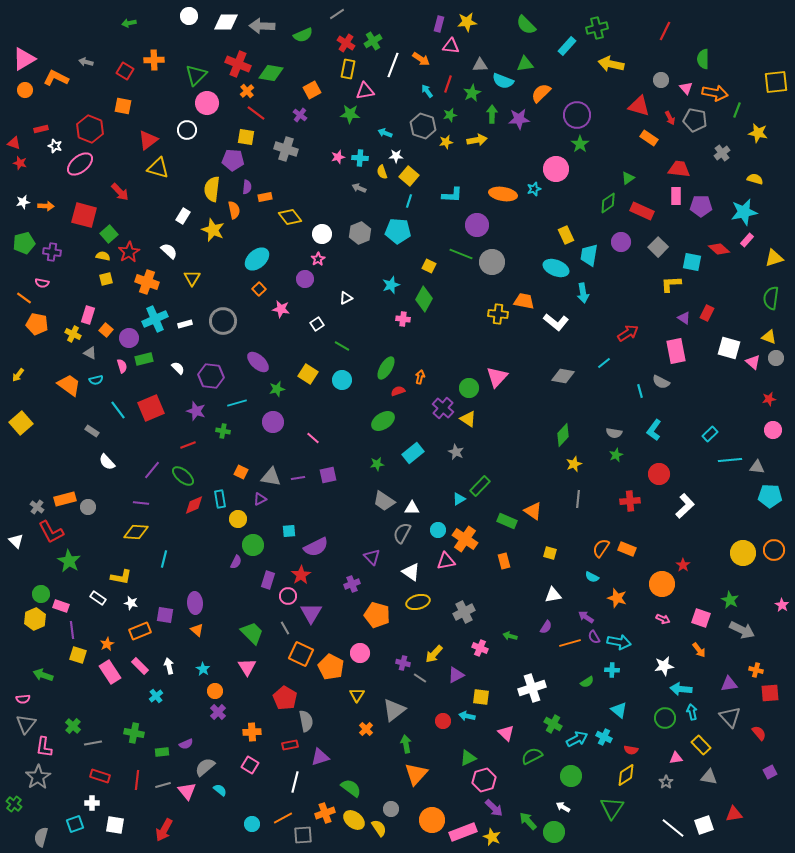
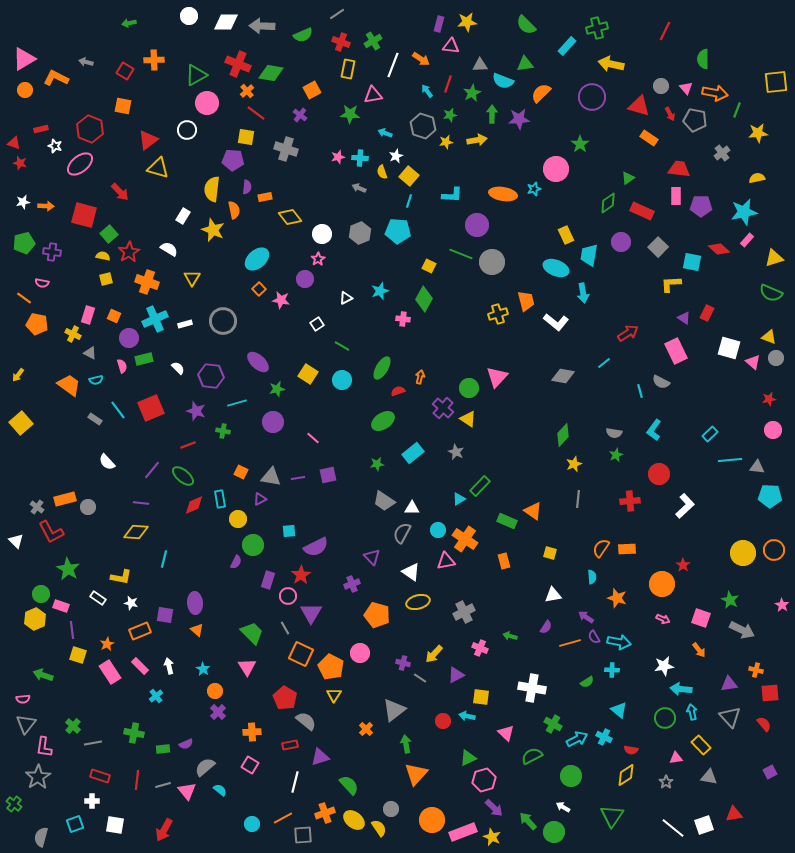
red cross at (346, 43): moved 5 px left, 1 px up; rotated 12 degrees counterclockwise
green triangle at (196, 75): rotated 15 degrees clockwise
gray circle at (661, 80): moved 6 px down
pink triangle at (365, 91): moved 8 px right, 4 px down
purple circle at (577, 115): moved 15 px right, 18 px up
red arrow at (670, 118): moved 4 px up
yellow star at (758, 133): rotated 18 degrees counterclockwise
white star at (396, 156): rotated 24 degrees counterclockwise
yellow semicircle at (755, 179): moved 2 px right, 1 px up; rotated 28 degrees counterclockwise
white semicircle at (169, 251): moved 2 px up; rotated 12 degrees counterclockwise
cyan star at (391, 285): moved 11 px left, 6 px down
green semicircle at (771, 298): moved 5 px up; rotated 75 degrees counterclockwise
orange trapezoid at (524, 301): moved 2 px right; rotated 65 degrees clockwise
pink star at (281, 309): moved 9 px up
yellow cross at (498, 314): rotated 24 degrees counterclockwise
orange square at (106, 330): moved 8 px right, 14 px up; rotated 16 degrees counterclockwise
pink rectangle at (676, 351): rotated 15 degrees counterclockwise
green ellipse at (386, 368): moved 4 px left
gray rectangle at (92, 431): moved 3 px right, 12 px up
orange rectangle at (627, 549): rotated 24 degrees counterclockwise
green star at (69, 561): moved 1 px left, 8 px down
cyan semicircle at (592, 577): rotated 120 degrees counterclockwise
white cross at (532, 688): rotated 28 degrees clockwise
yellow triangle at (357, 695): moved 23 px left
gray semicircle at (306, 721): rotated 40 degrees counterclockwise
red semicircle at (759, 733): moved 5 px right, 9 px up
green rectangle at (162, 752): moved 1 px right, 3 px up
green semicircle at (351, 788): moved 2 px left, 3 px up; rotated 10 degrees clockwise
white cross at (92, 803): moved 2 px up
green triangle at (612, 808): moved 8 px down
